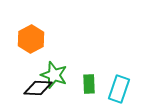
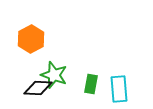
green rectangle: moved 2 px right; rotated 12 degrees clockwise
cyan rectangle: rotated 24 degrees counterclockwise
